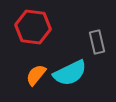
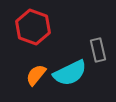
red hexagon: rotated 12 degrees clockwise
gray rectangle: moved 1 px right, 8 px down
